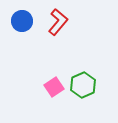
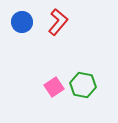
blue circle: moved 1 px down
green hexagon: rotated 25 degrees counterclockwise
